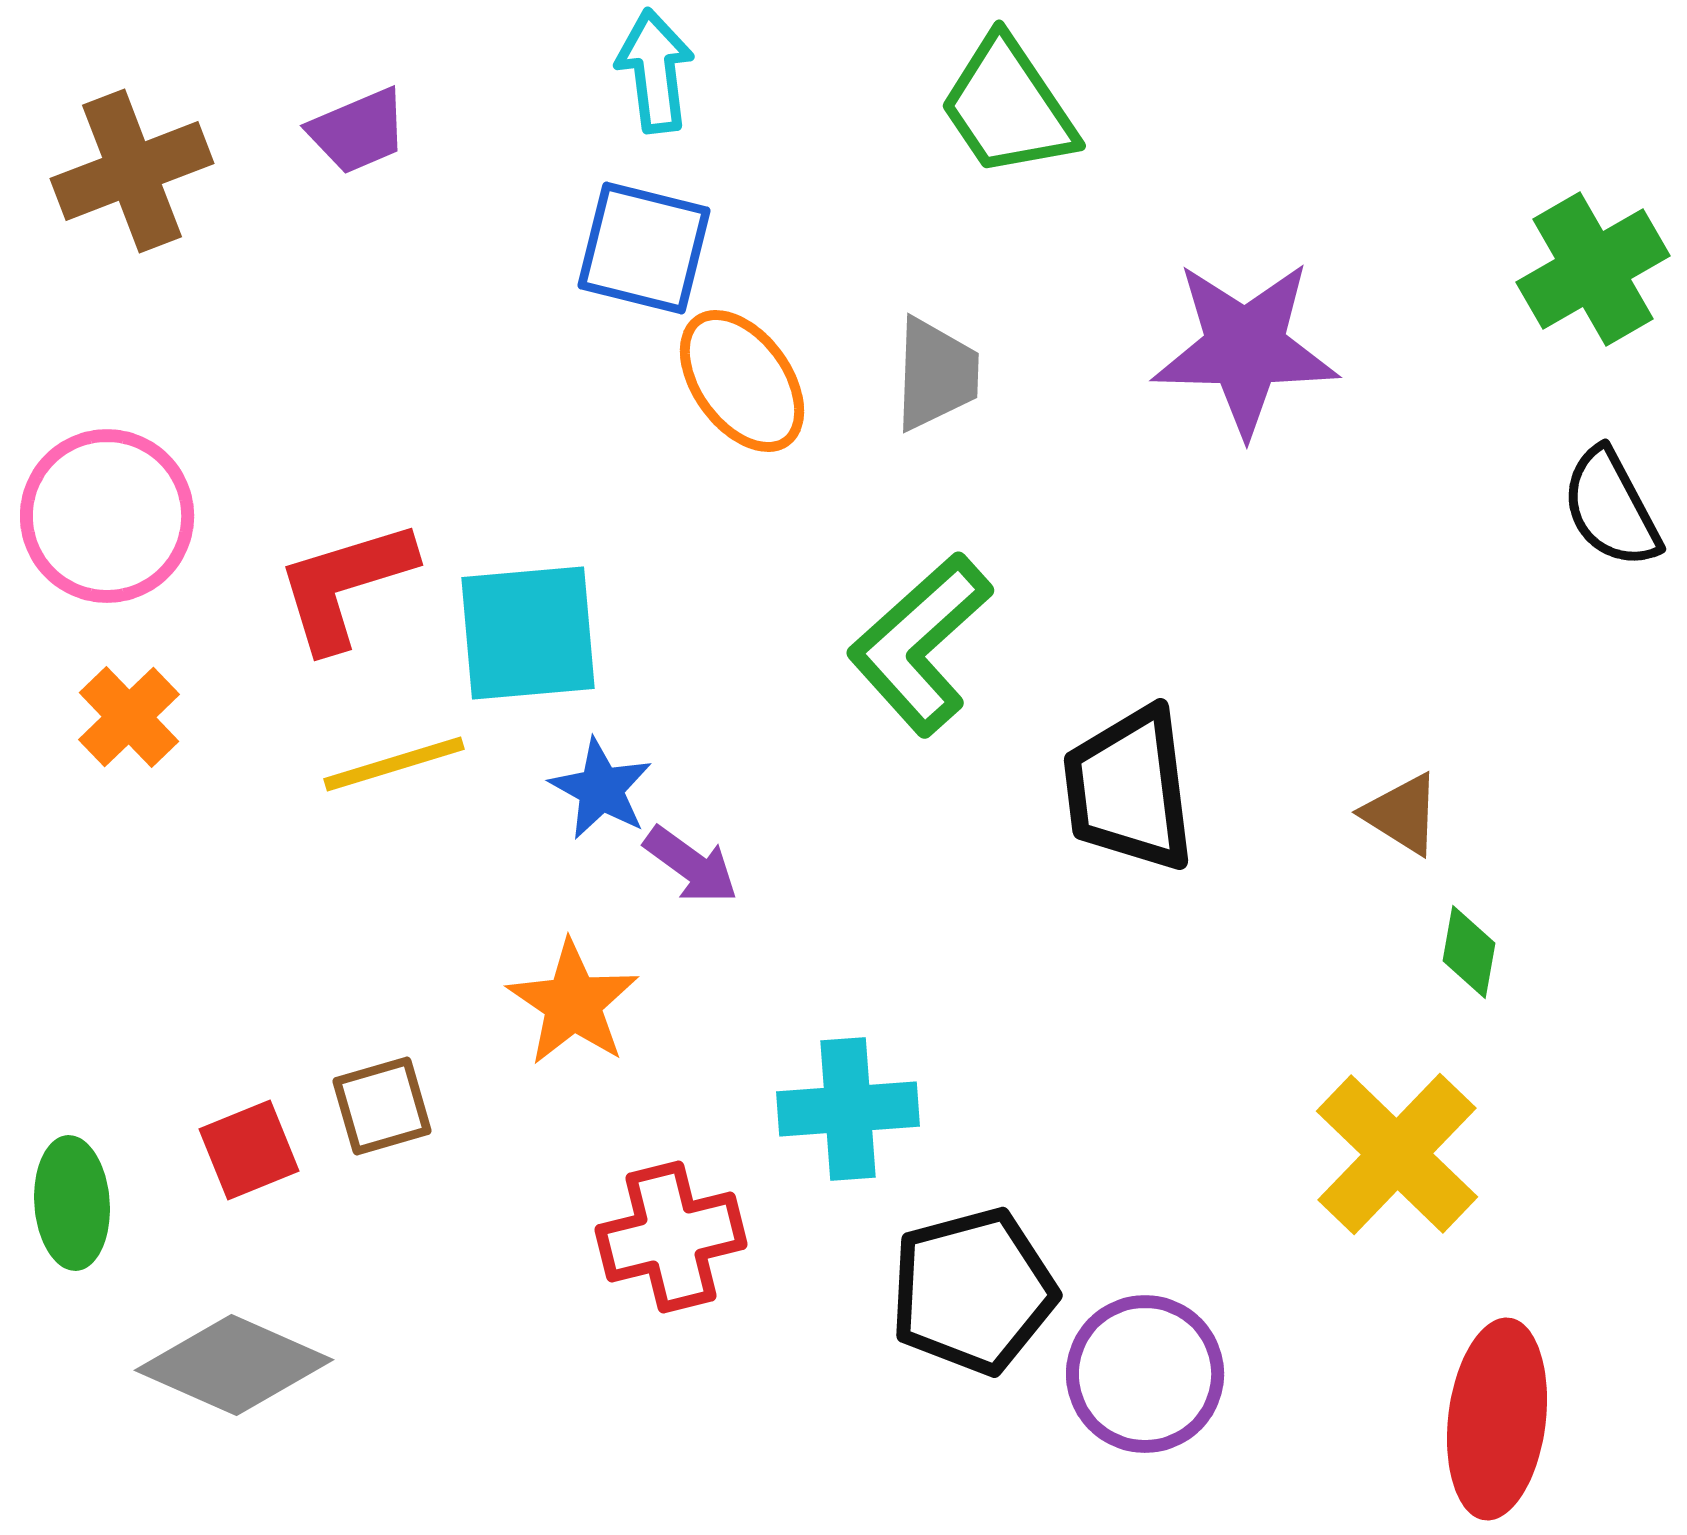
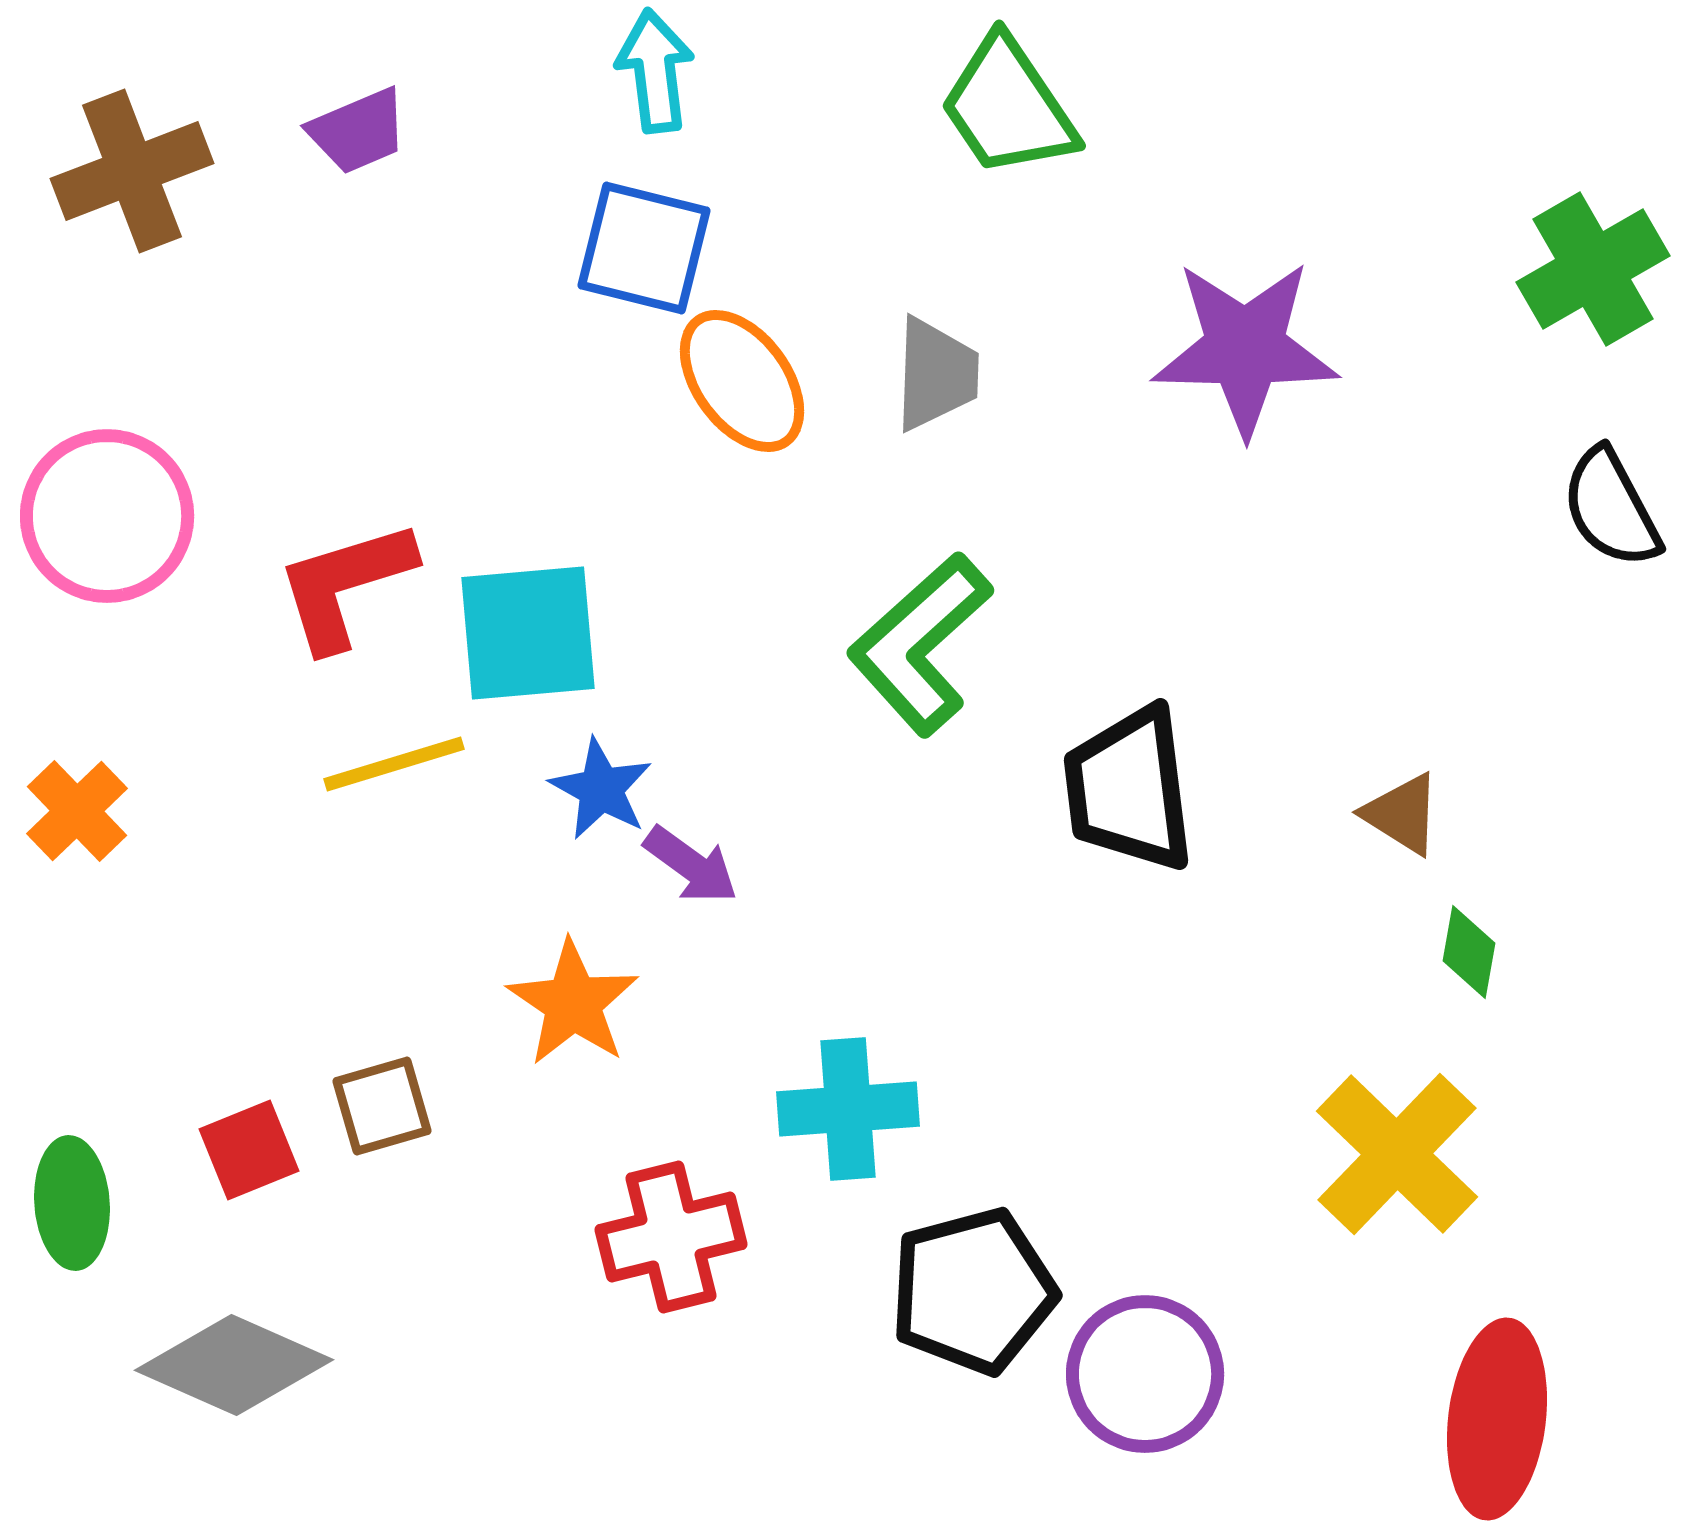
orange cross: moved 52 px left, 94 px down
